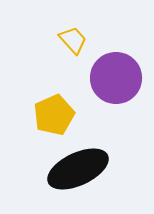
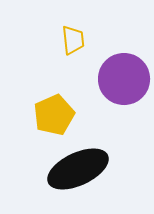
yellow trapezoid: rotated 36 degrees clockwise
purple circle: moved 8 px right, 1 px down
